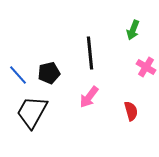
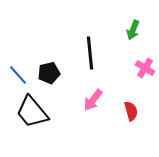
pink cross: moved 1 px left, 1 px down
pink arrow: moved 4 px right, 3 px down
black trapezoid: rotated 69 degrees counterclockwise
